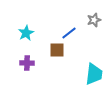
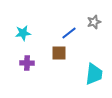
gray star: moved 2 px down
cyan star: moved 3 px left; rotated 21 degrees clockwise
brown square: moved 2 px right, 3 px down
